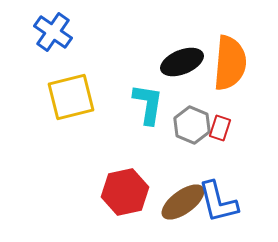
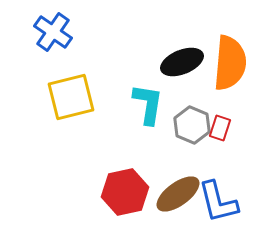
brown ellipse: moved 5 px left, 8 px up
